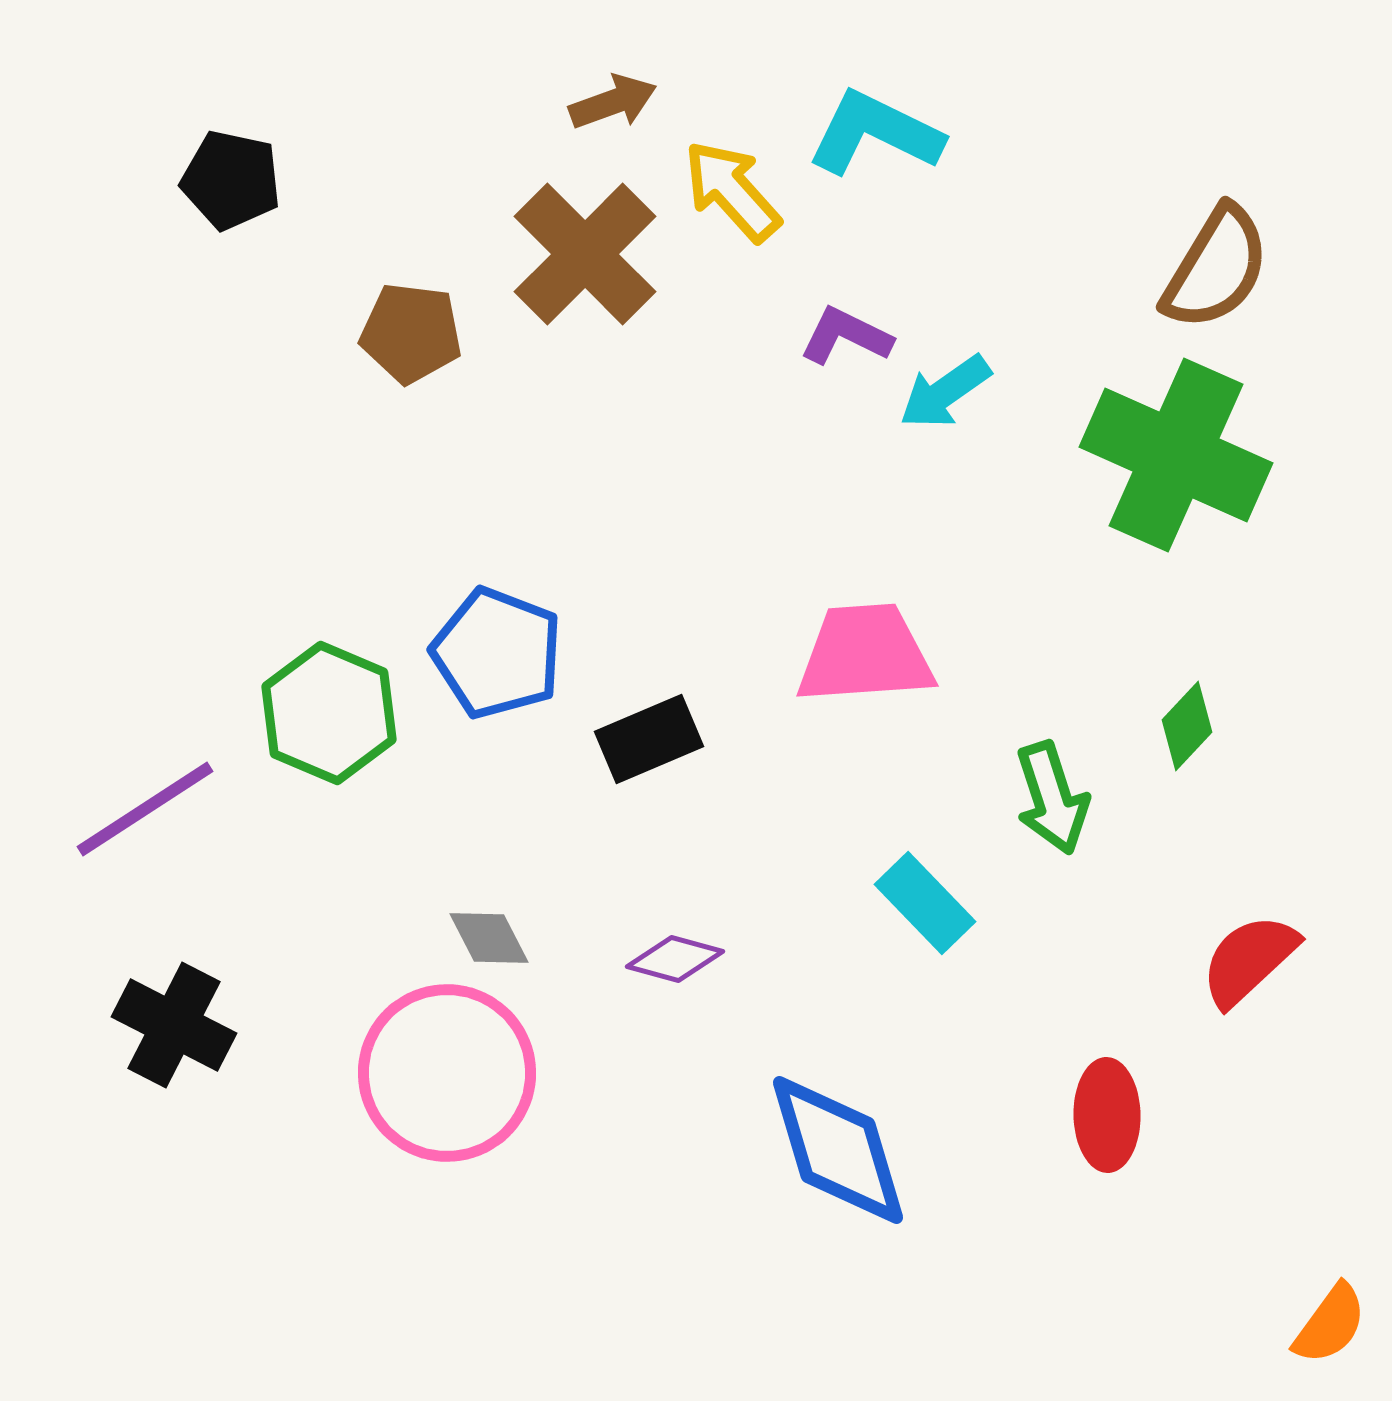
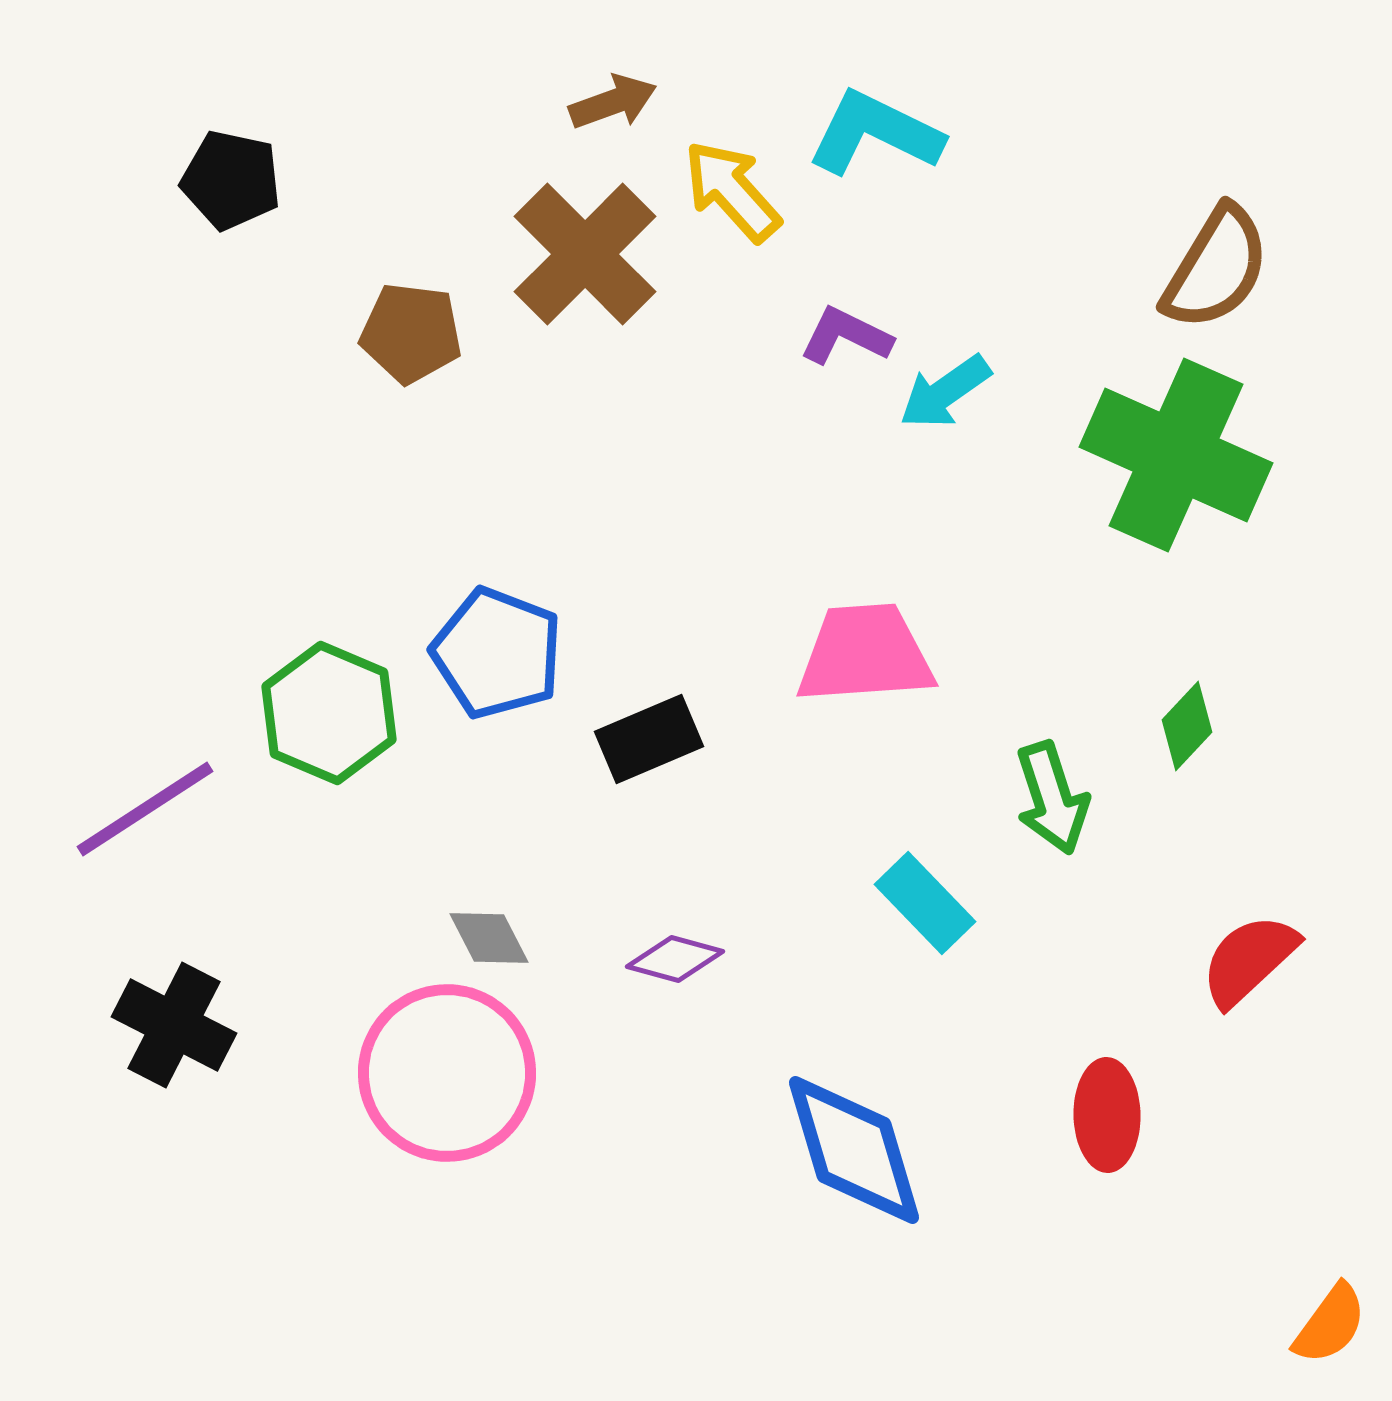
blue diamond: moved 16 px right
